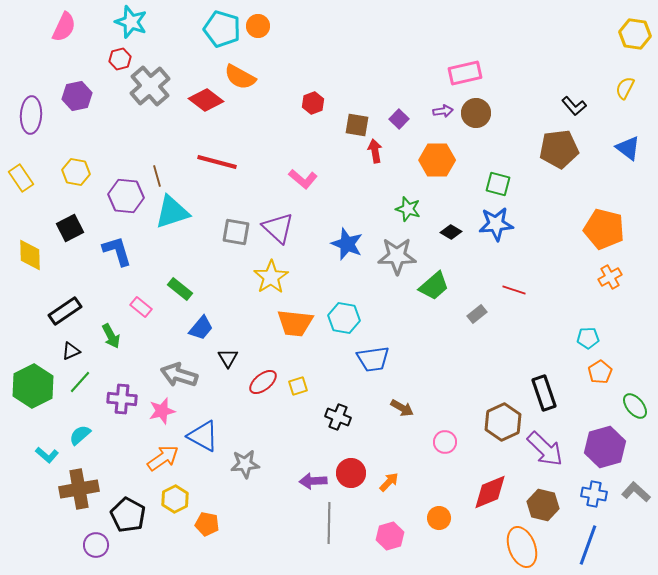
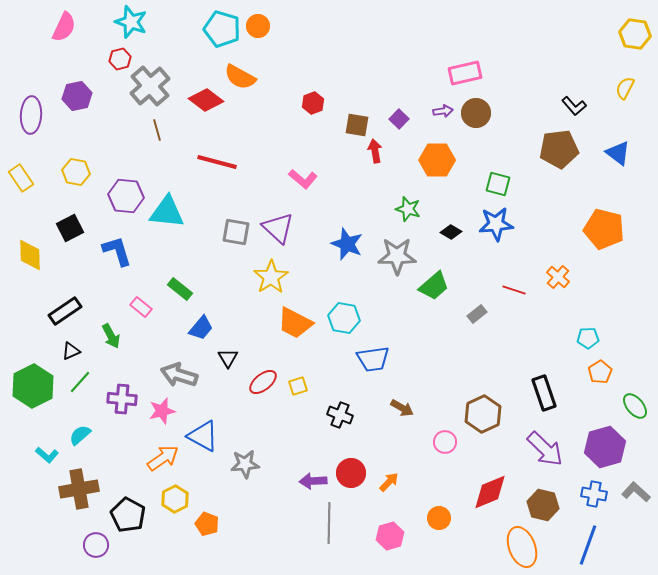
blue triangle at (628, 148): moved 10 px left, 5 px down
brown line at (157, 176): moved 46 px up
cyan triangle at (172, 212): moved 5 px left; rotated 24 degrees clockwise
orange cross at (610, 277): moved 52 px left; rotated 20 degrees counterclockwise
orange trapezoid at (295, 323): rotated 21 degrees clockwise
black cross at (338, 417): moved 2 px right, 2 px up
brown hexagon at (503, 422): moved 20 px left, 8 px up
orange pentagon at (207, 524): rotated 10 degrees clockwise
